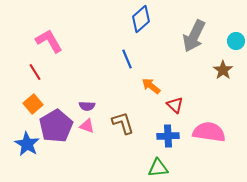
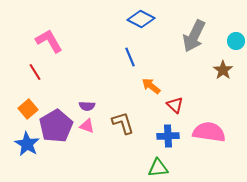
blue diamond: rotated 68 degrees clockwise
blue line: moved 3 px right, 2 px up
orange square: moved 5 px left, 5 px down
